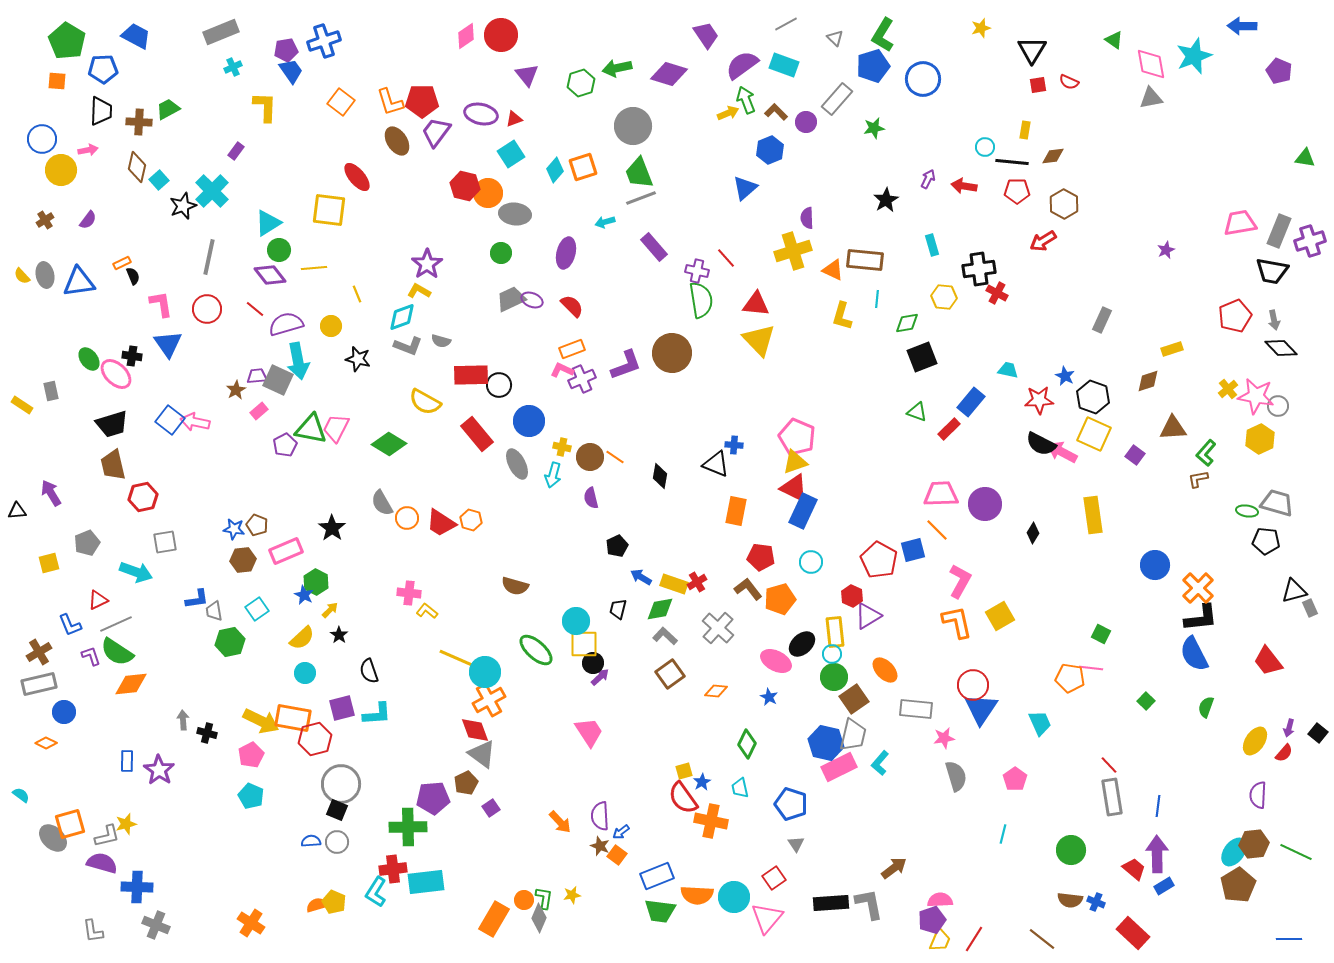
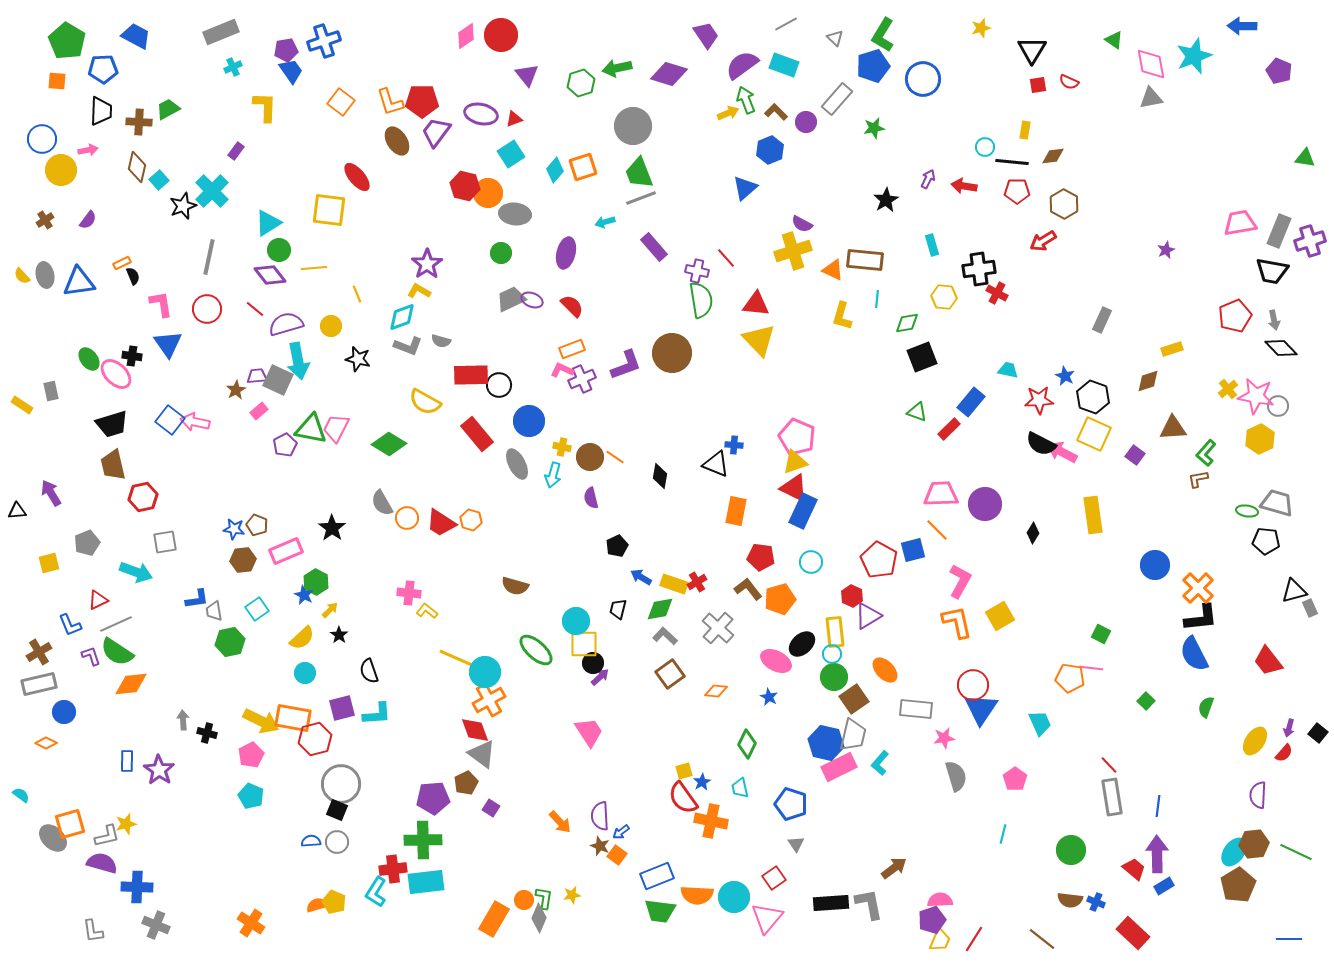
purple semicircle at (807, 218): moved 5 px left, 6 px down; rotated 60 degrees counterclockwise
purple square at (491, 808): rotated 24 degrees counterclockwise
green cross at (408, 827): moved 15 px right, 13 px down
